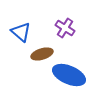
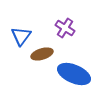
blue triangle: moved 4 px down; rotated 25 degrees clockwise
blue ellipse: moved 5 px right, 1 px up
